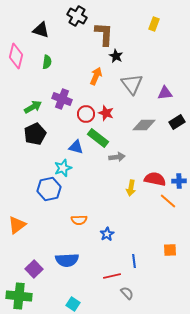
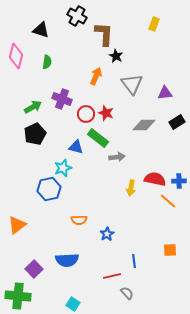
green cross: moved 1 px left
